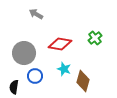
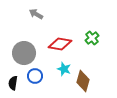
green cross: moved 3 px left
black semicircle: moved 1 px left, 4 px up
